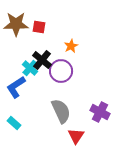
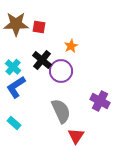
cyan cross: moved 17 px left, 1 px up
purple cross: moved 11 px up
